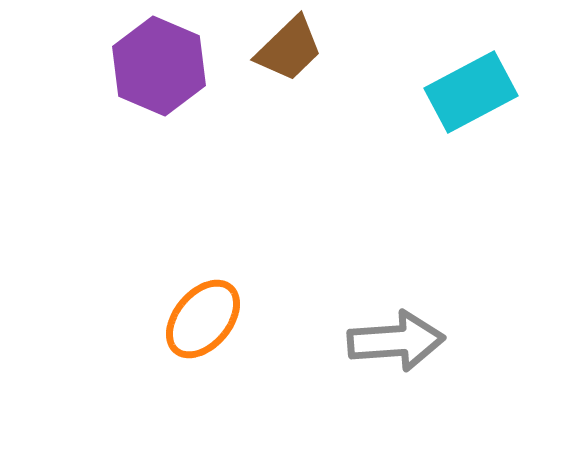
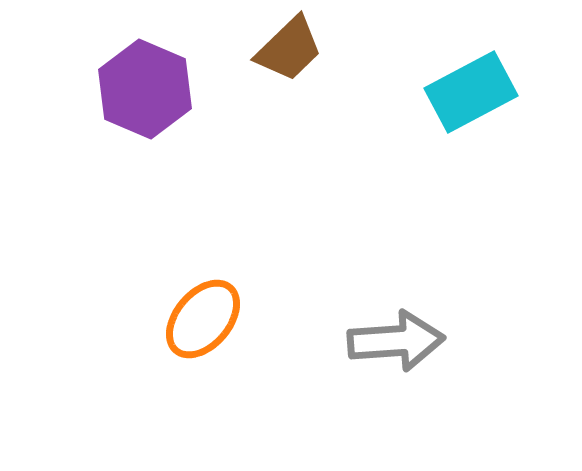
purple hexagon: moved 14 px left, 23 px down
